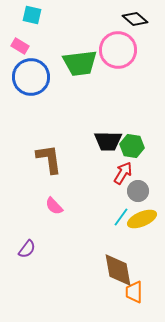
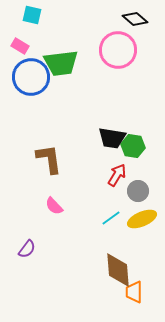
green trapezoid: moved 19 px left
black trapezoid: moved 4 px right, 3 px up; rotated 8 degrees clockwise
green hexagon: moved 1 px right
red arrow: moved 6 px left, 2 px down
cyan line: moved 10 px left, 1 px down; rotated 18 degrees clockwise
brown diamond: rotated 6 degrees clockwise
